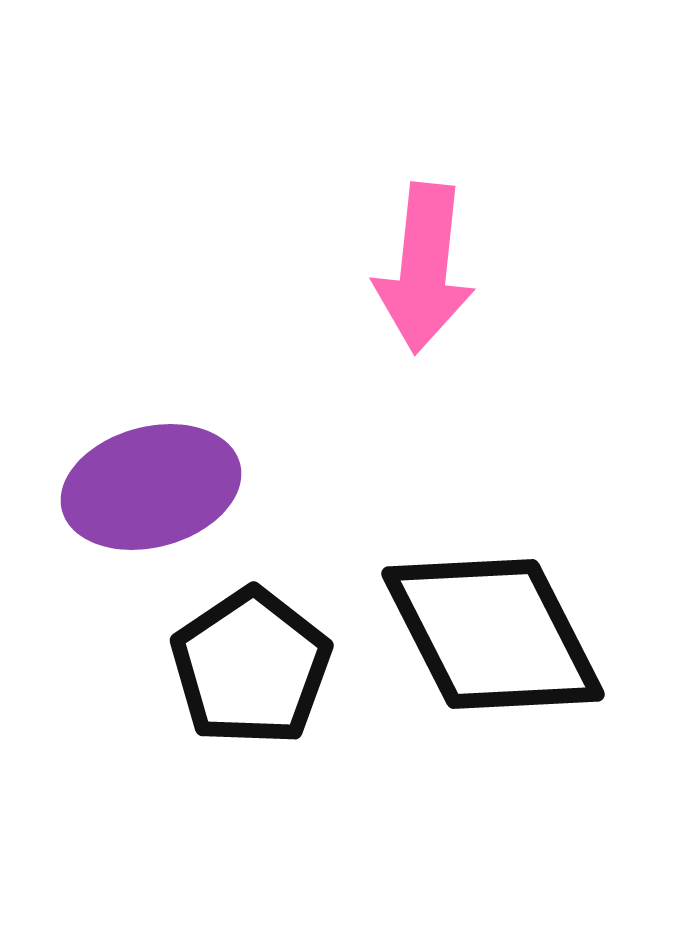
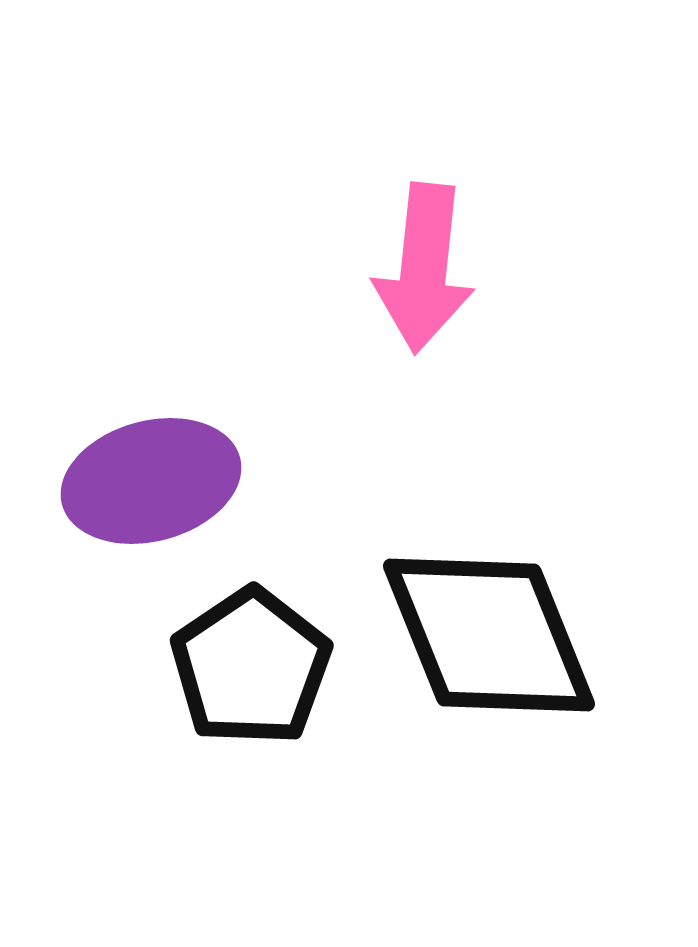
purple ellipse: moved 6 px up
black diamond: moved 4 px left, 1 px down; rotated 5 degrees clockwise
